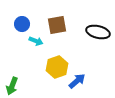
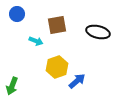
blue circle: moved 5 px left, 10 px up
